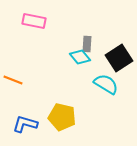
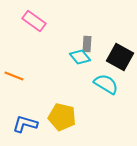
pink rectangle: rotated 25 degrees clockwise
black square: moved 1 px right, 1 px up; rotated 28 degrees counterclockwise
orange line: moved 1 px right, 4 px up
